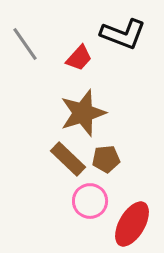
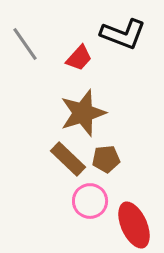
red ellipse: moved 2 px right, 1 px down; rotated 54 degrees counterclockwise
